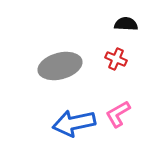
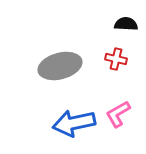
red cross: rotated 10 degrees counterclockwise
